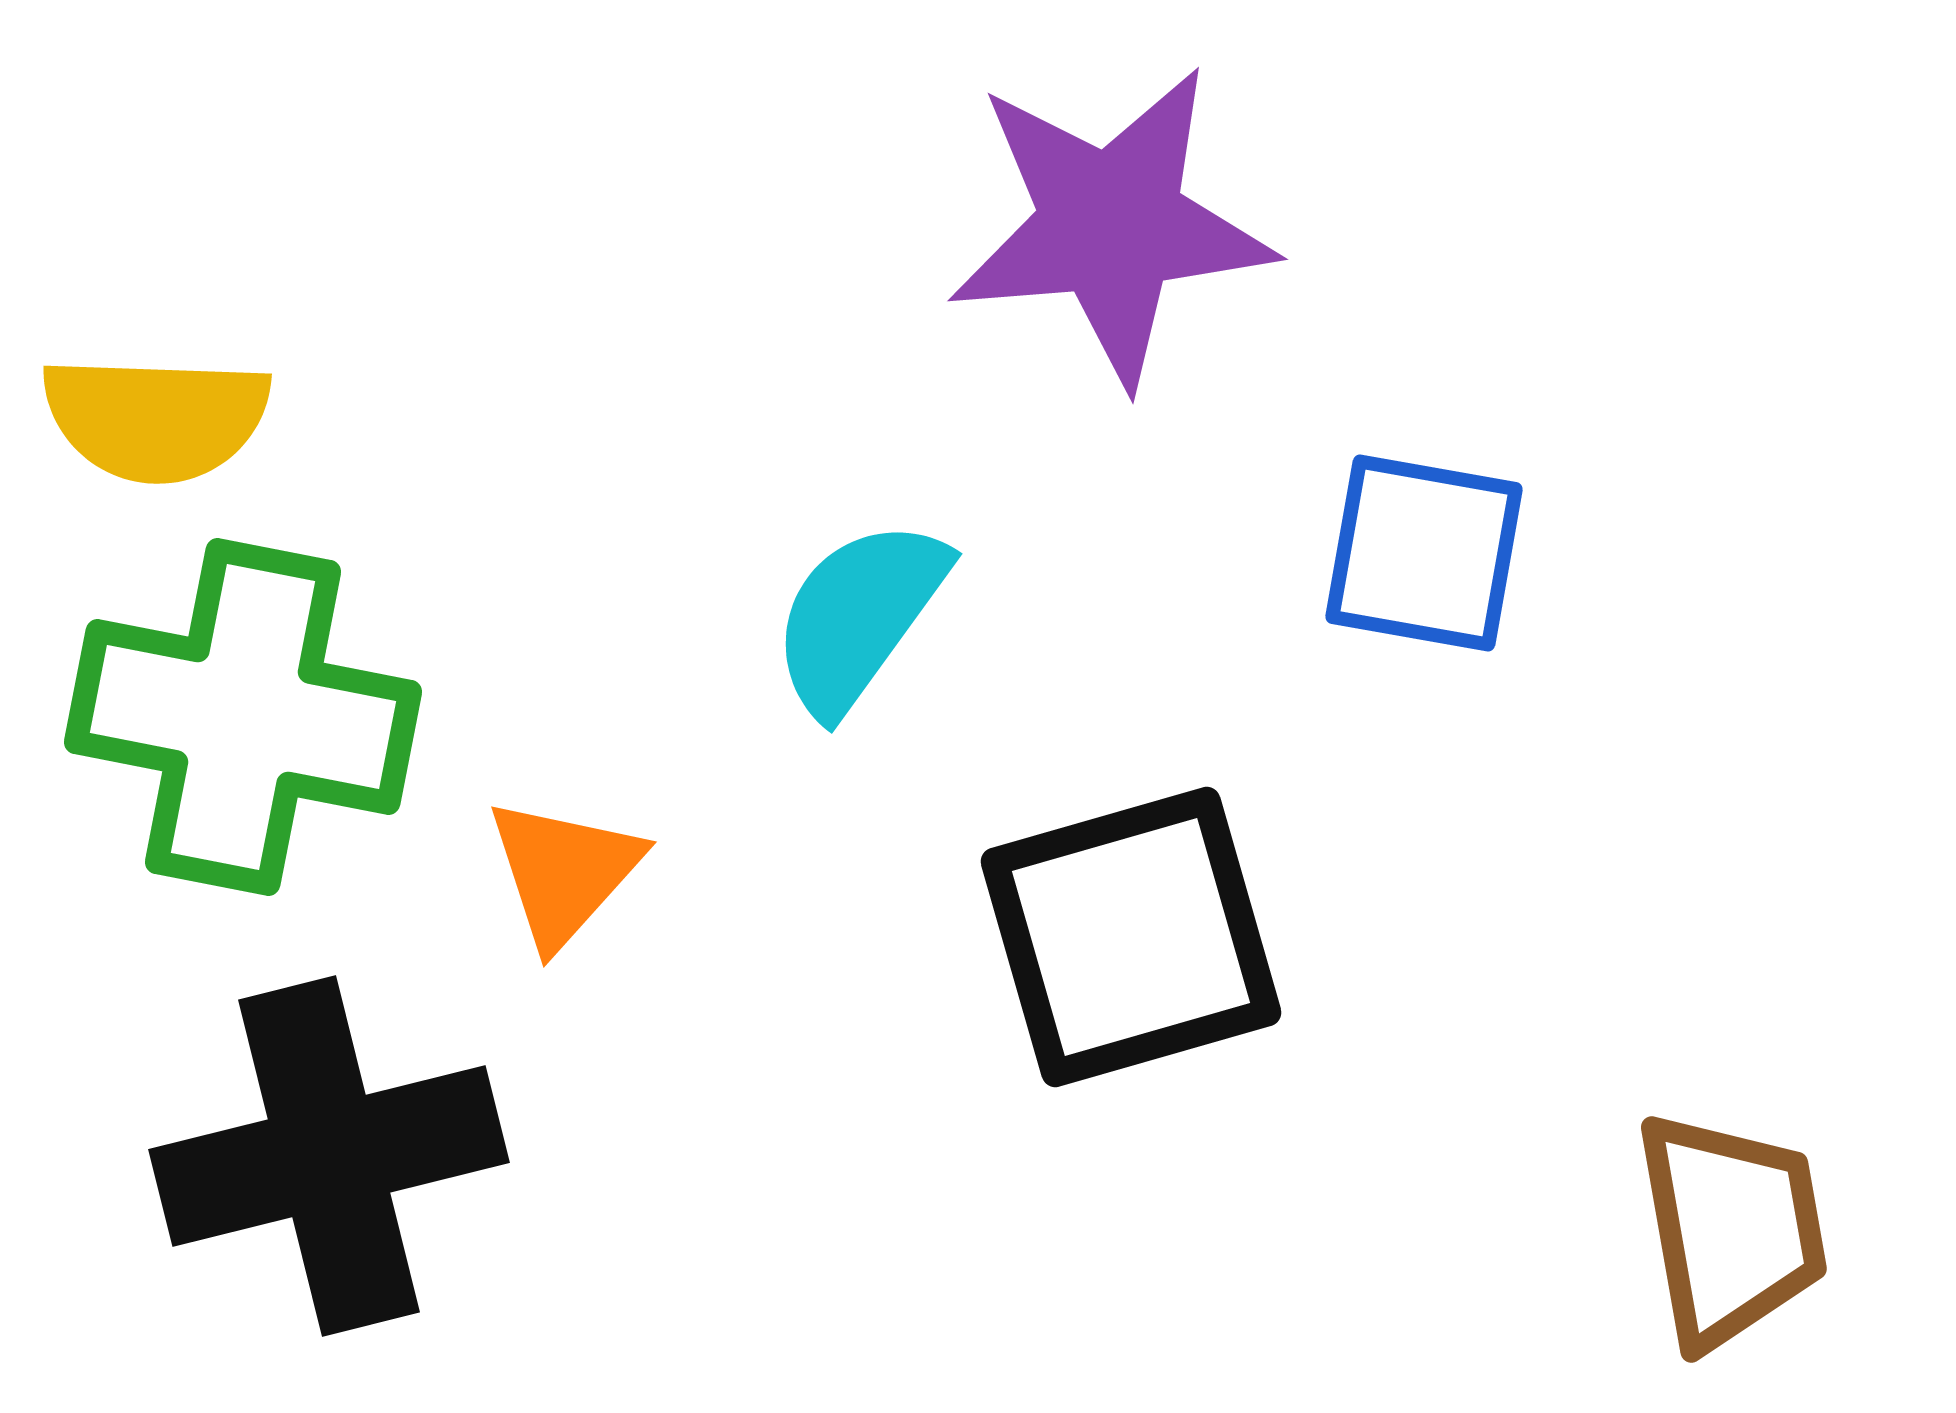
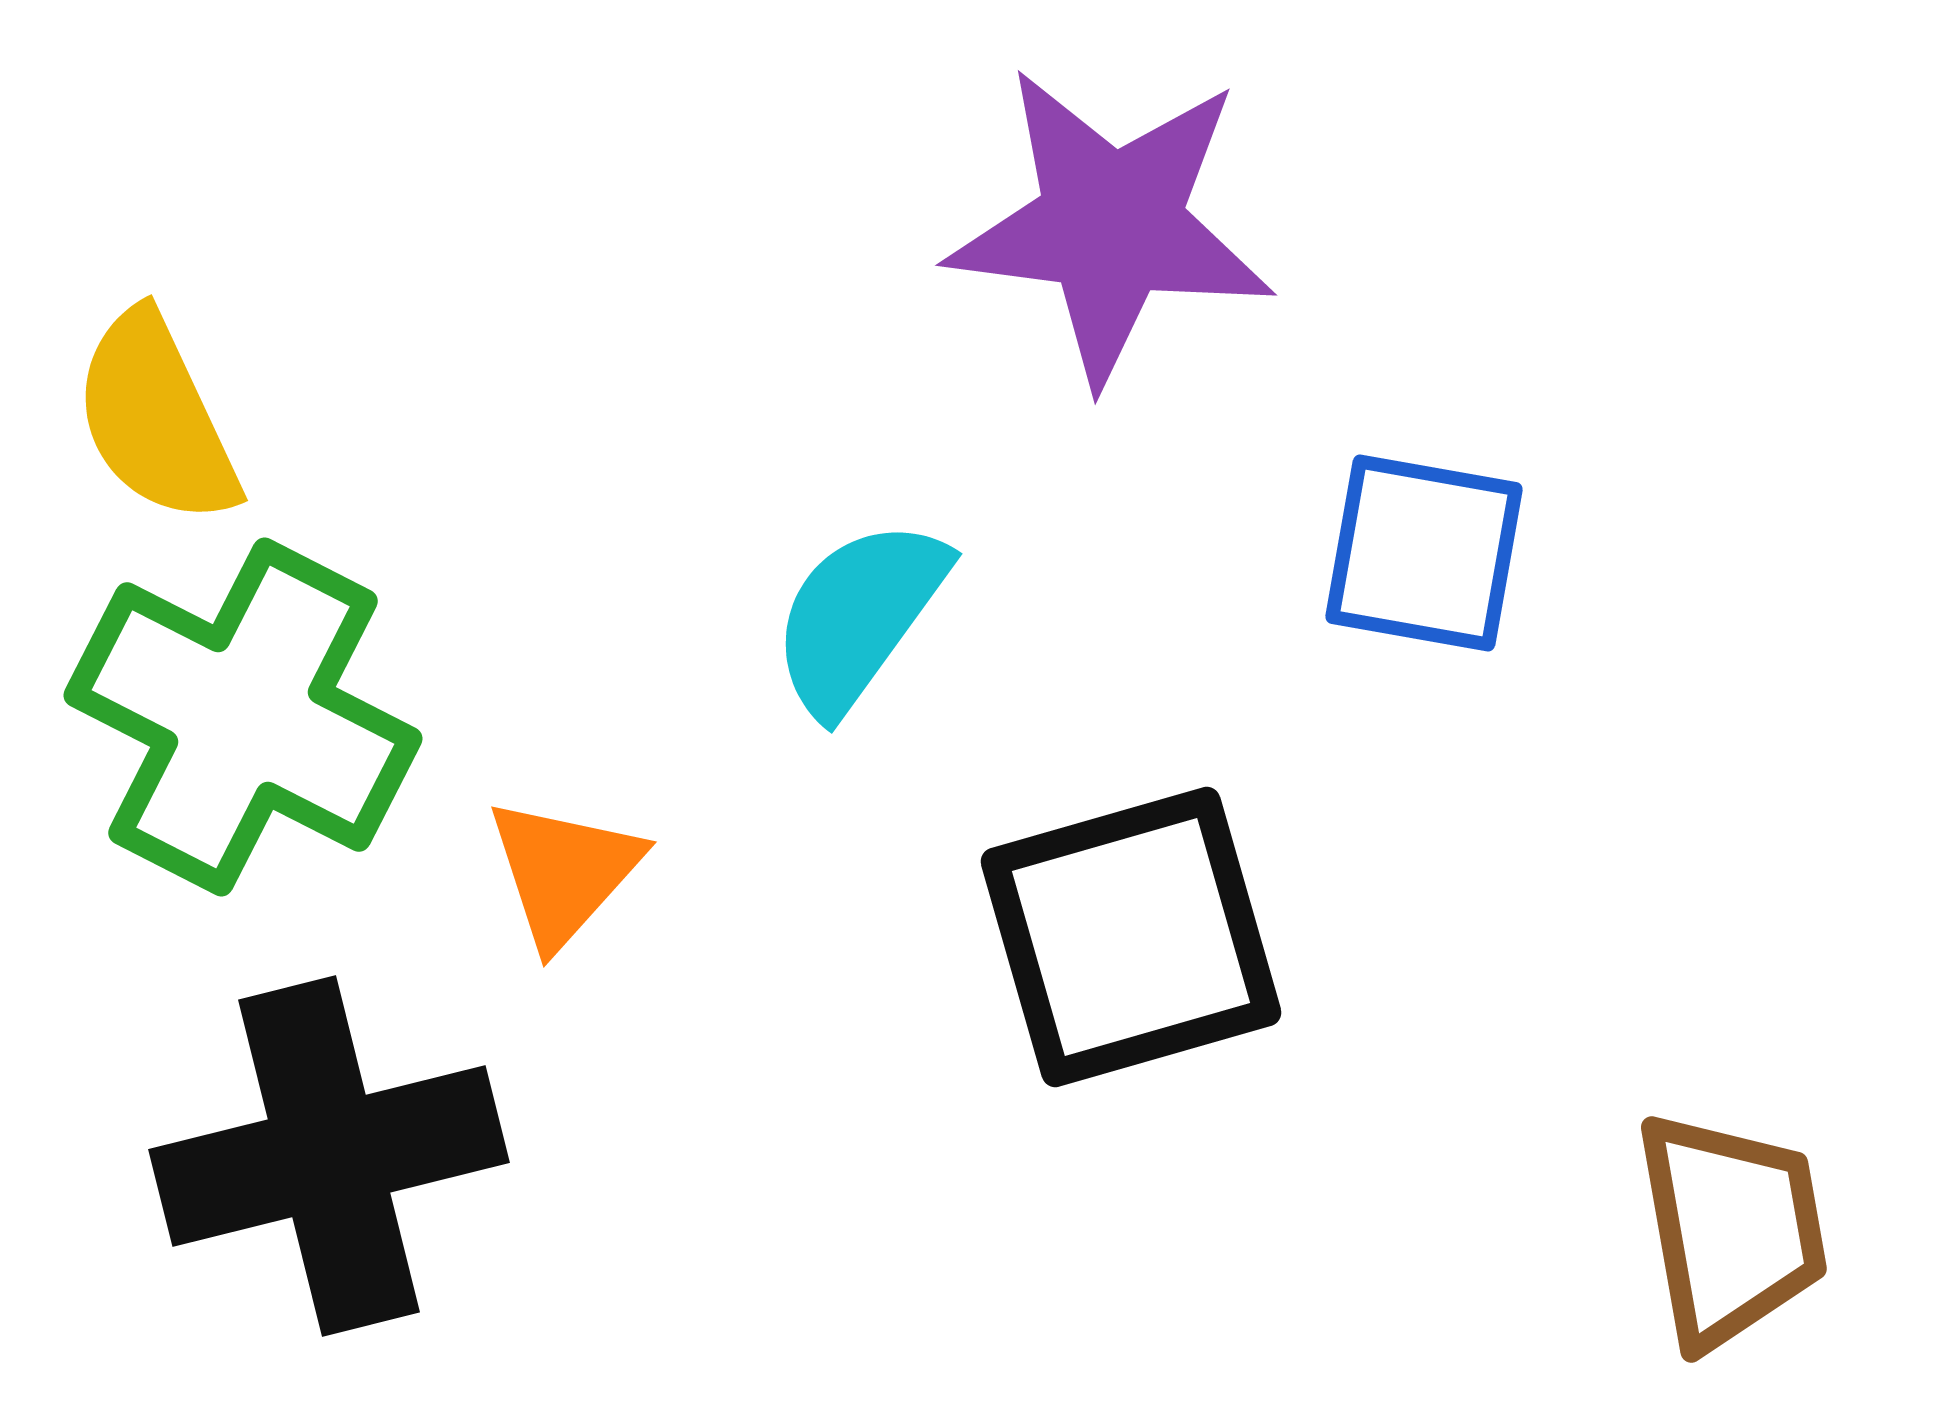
purple star: rotated 12 degrees clockwise
yellow semicircle: rotated 63 degrees clockwise
green cross: rotated 16 degrees clockwise
